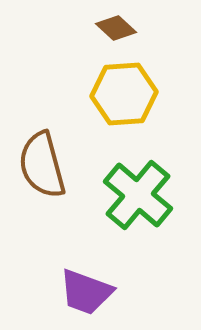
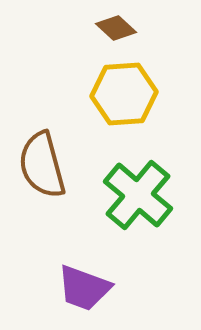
purple trapezoid: moved 2 px left, 4 px up
